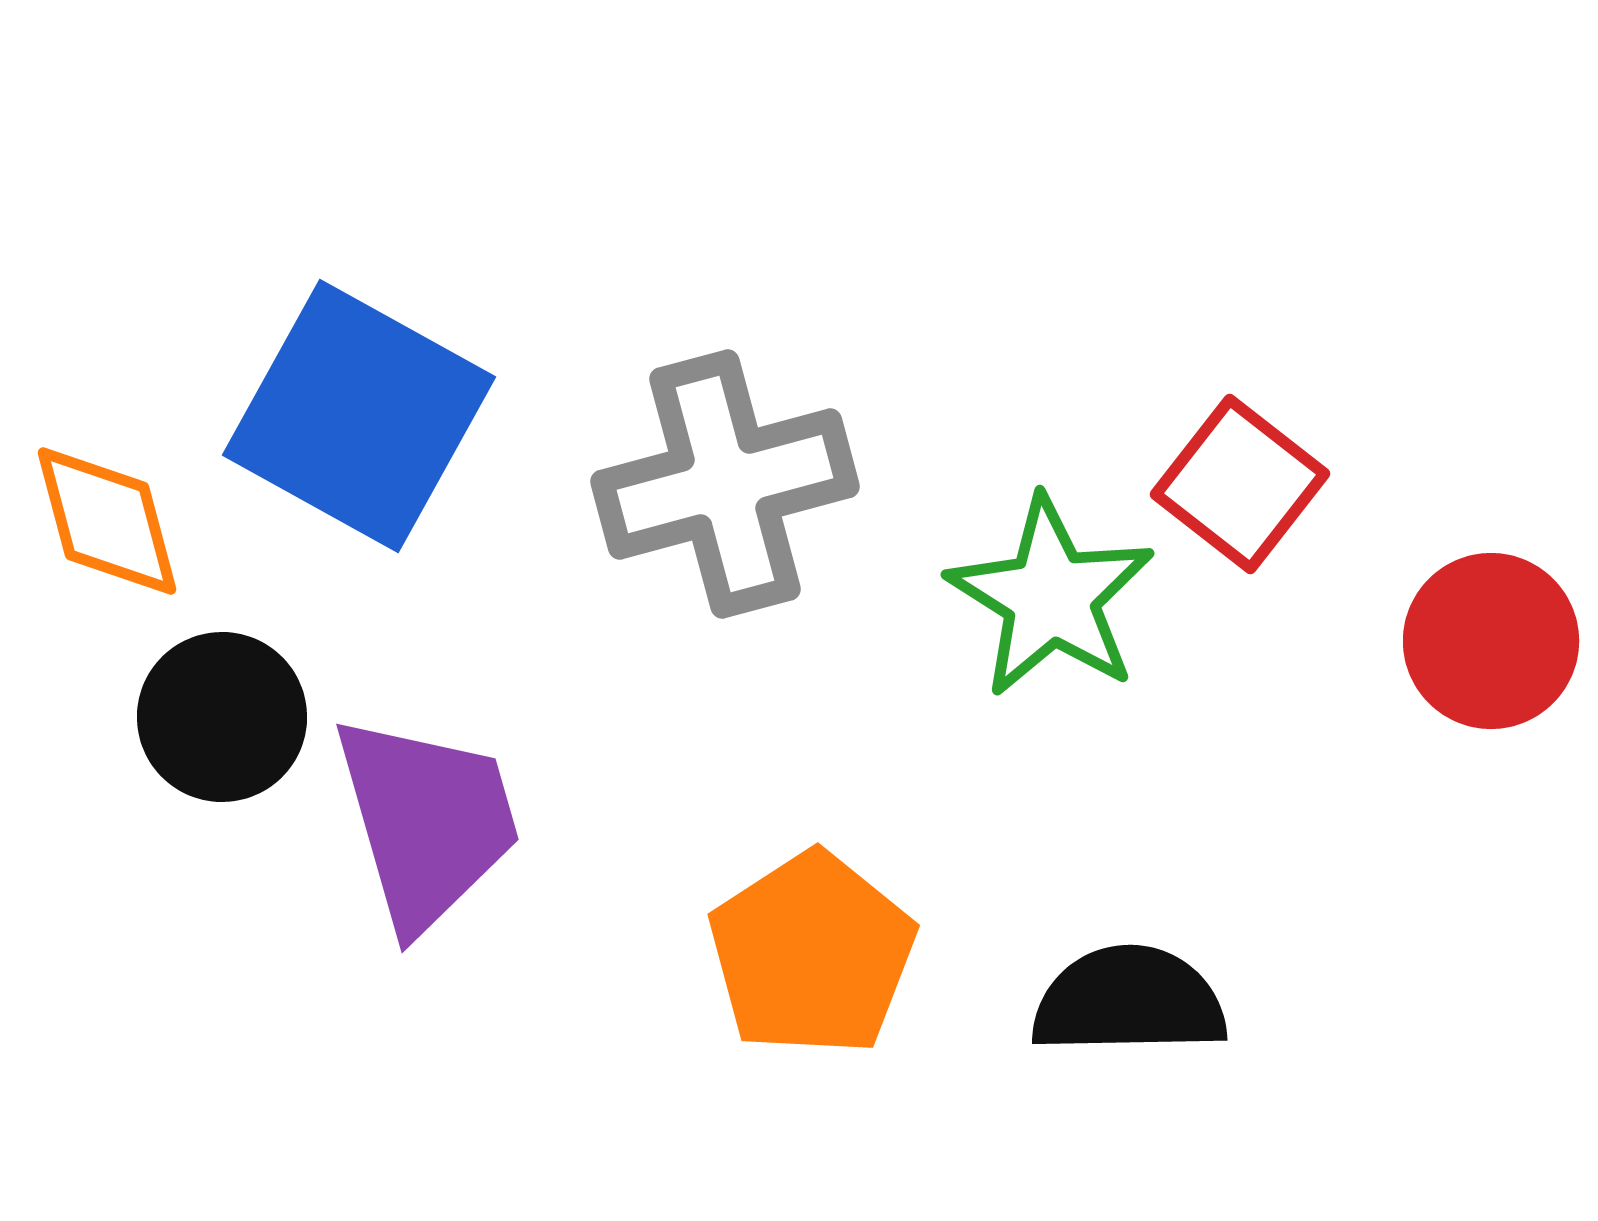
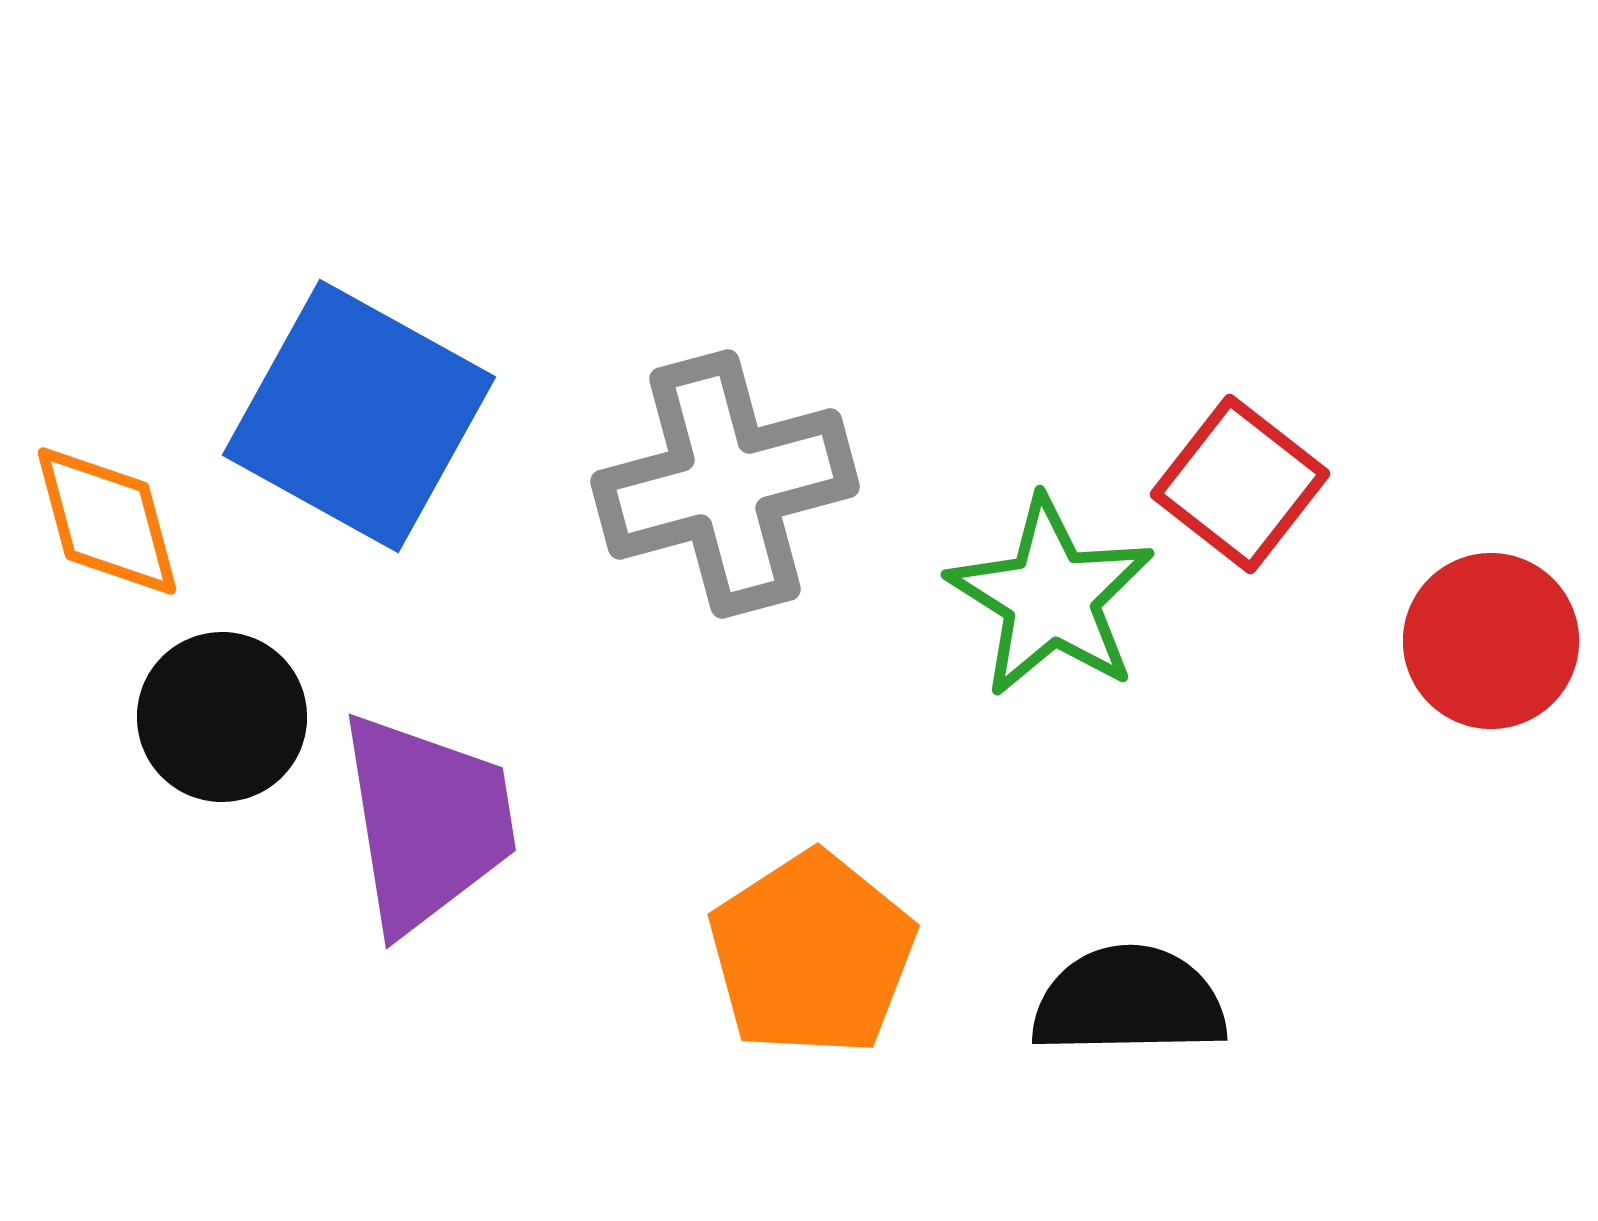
purple trapezoid: rotated 7 degrees clockwise
